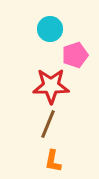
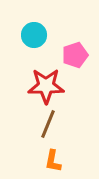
cyan circle: moved 16 px left, 6 px down
red star: moved 5 px left
